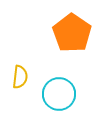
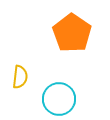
cyan circle: moved 5 px down
